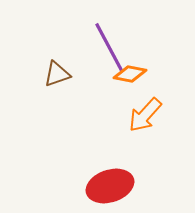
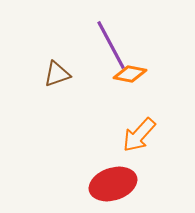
purple line: moved 2 px right, 2 px up
orange arrow: moved 6 px left, 20 px down
red ellipse: moved 3 px right, 2 px up
